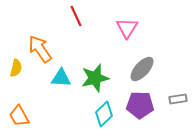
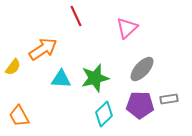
pink triangle: rotated 15 degrees clockwise
orange arrow: moved 3 px right; rotated 92 degrees clockwise
yellow semicircle: moved 3 px left, 1 px up; rotated 24 degrees clockwise
cyan triangle: moved 1 px down
gray rectangle: moved 9 px left
